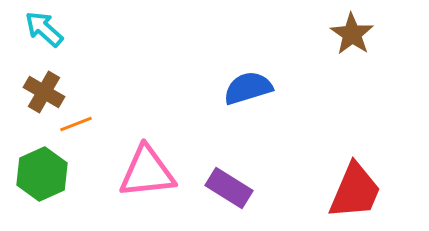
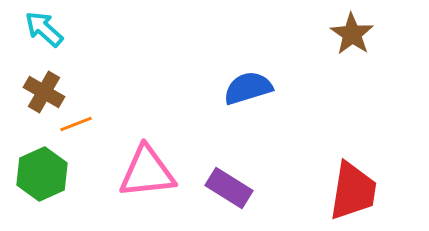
red trapezoid: moved 2 px left; rotated 14 degrees counterclockwise
